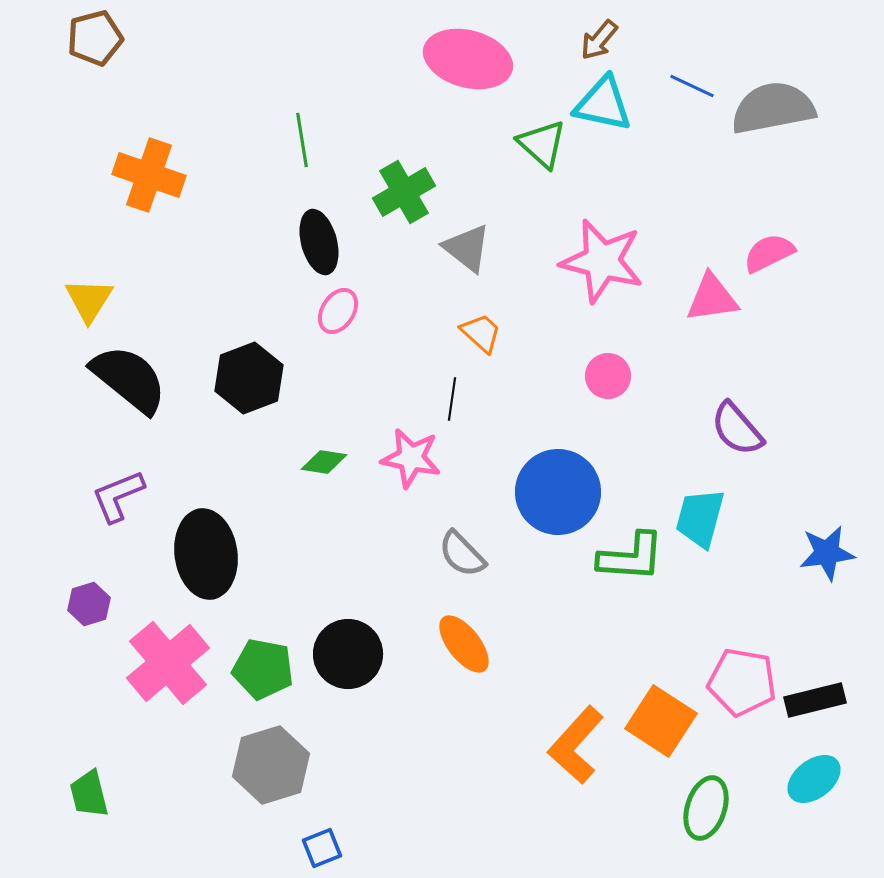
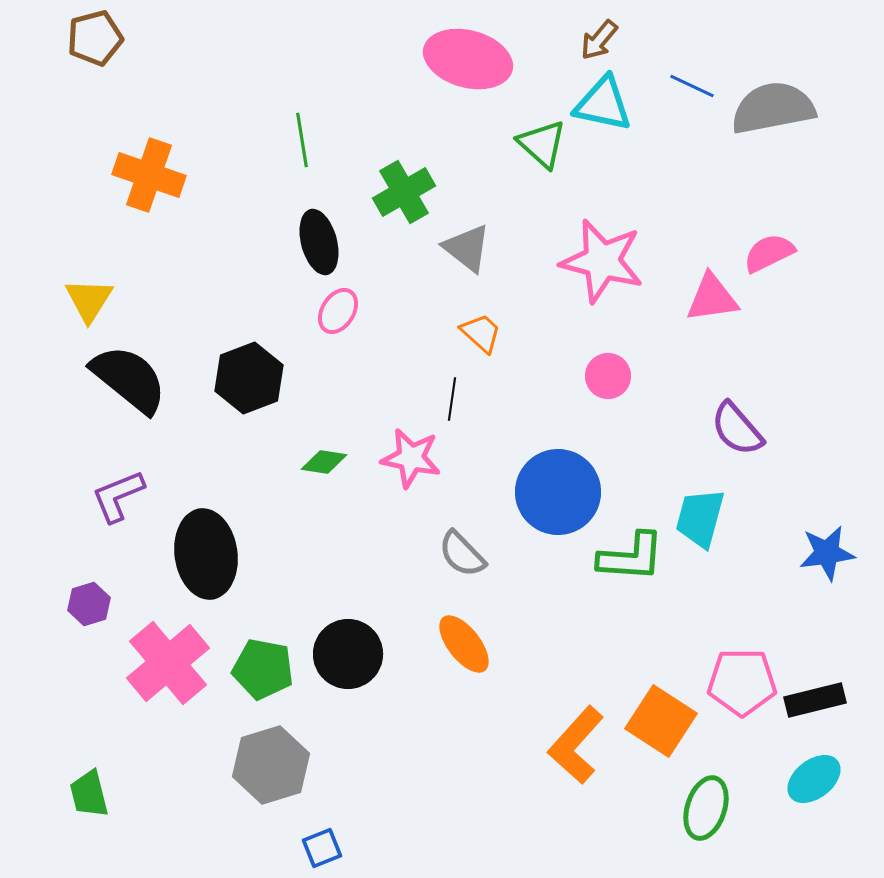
pink pentagon at (742, 682): rotated 10 degrees counterclockwise
